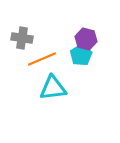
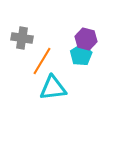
orange line: moved 2 px down; rotated 36 degrees counterclockwise
